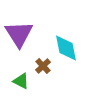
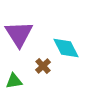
cyan diamond: rotated 16 degrees counterclockwise
green triangle: moved 7 px left; rotated 36 degrees counterclockwise
